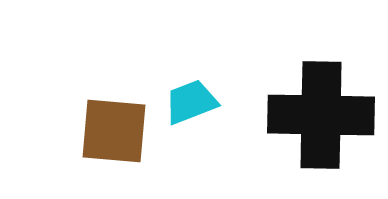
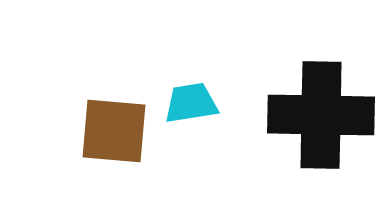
cyan trapezoid: moved 1 px down; rotated 12 degrees clockwise
